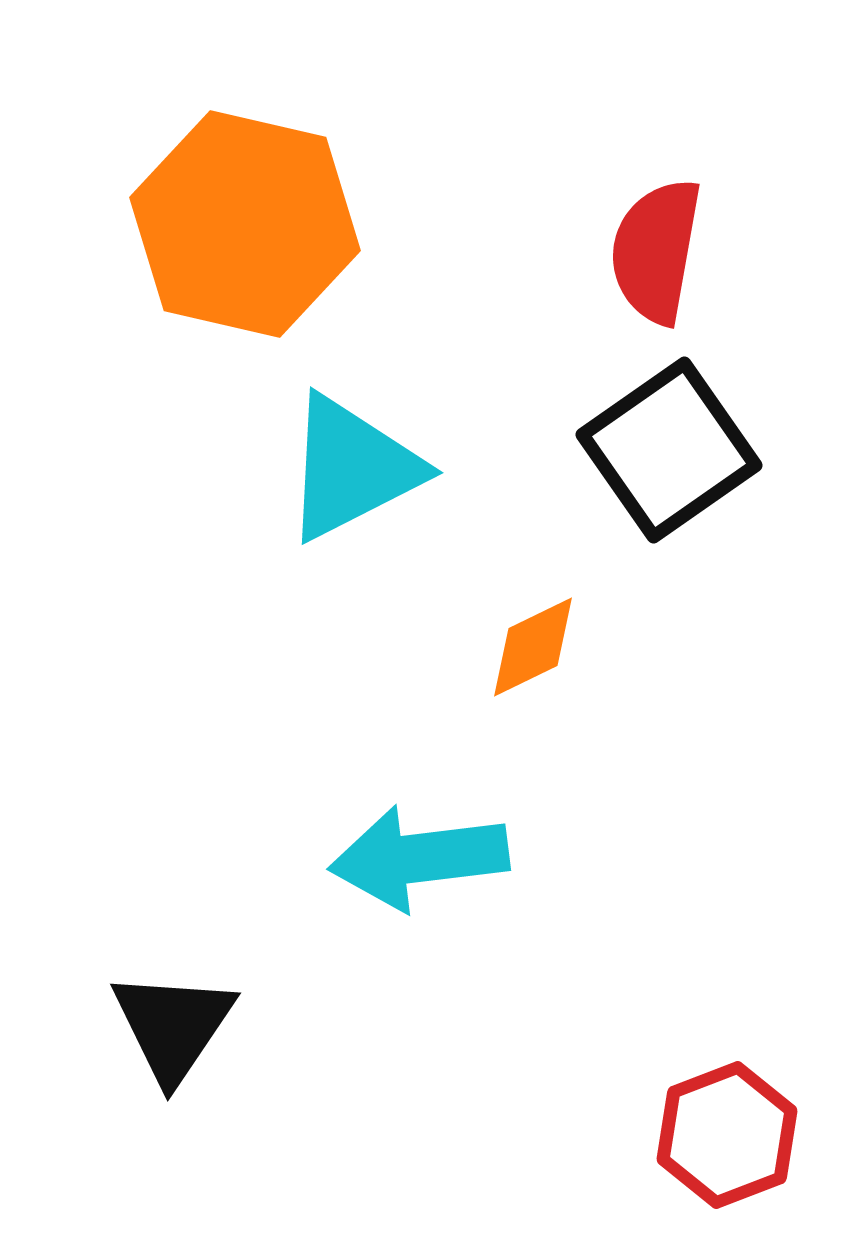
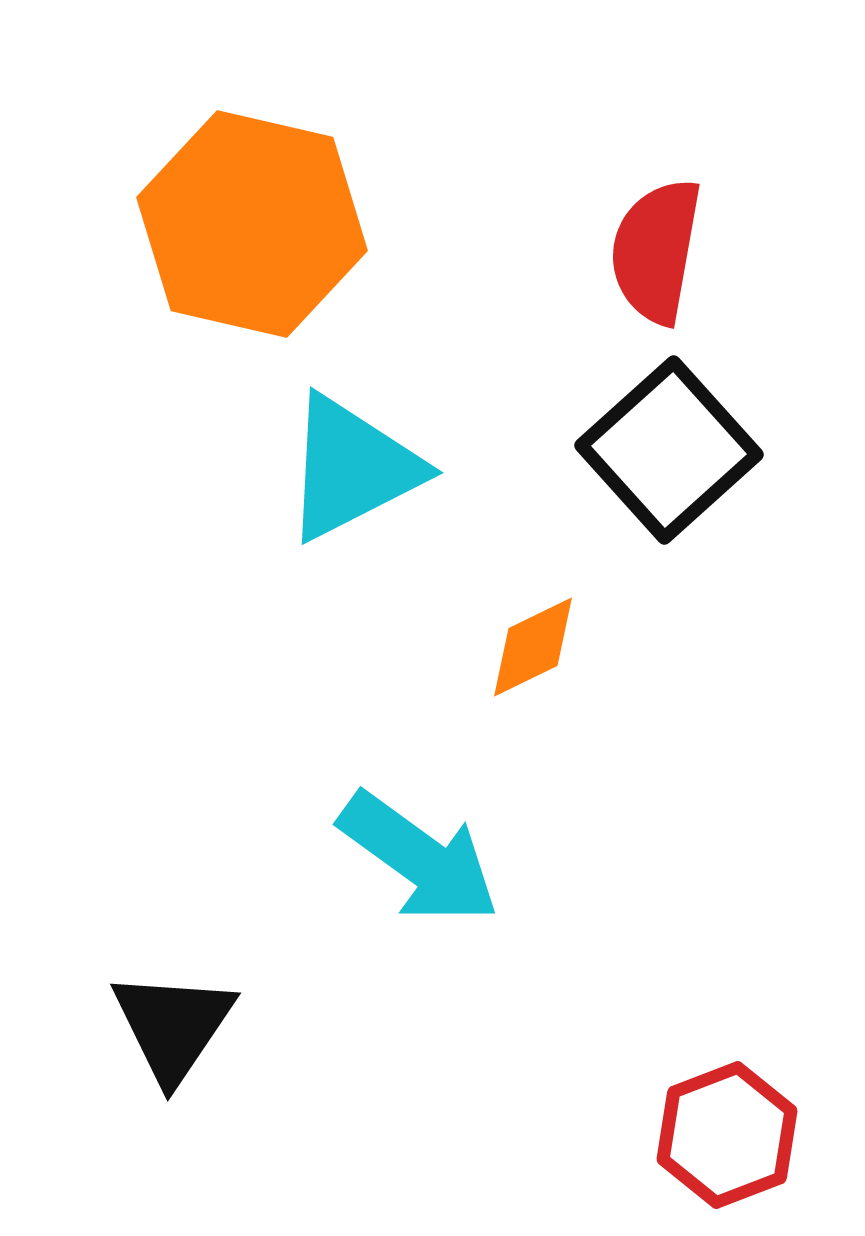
orange hexagon: moved 7 px right
black square: rotated 7 degrees counterclockwise
cyan arrow: rotated 137 degrees counterclockwise
